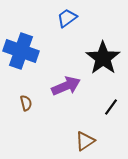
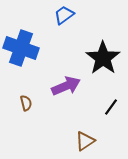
blue trapezoid: moved 3 px left, 3 px up
blue cross: moved 3 px up
